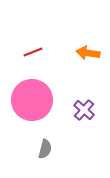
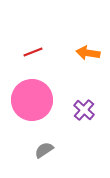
gray semicircle: moved 1 px left, 1 px down; rotated 138 degrees counterclockwise
